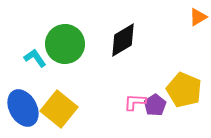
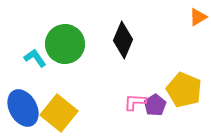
black diamond: rotated 36 degrees counterclockwise
yellow square: moved 4 px down
